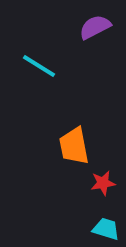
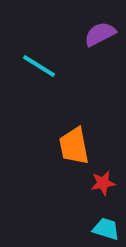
purple semicircle: moved 5 px right, 7 px down
